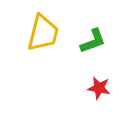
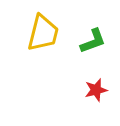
red star: moved 3 px left, 2 px down; rotated 25 degrees counterclockwise
